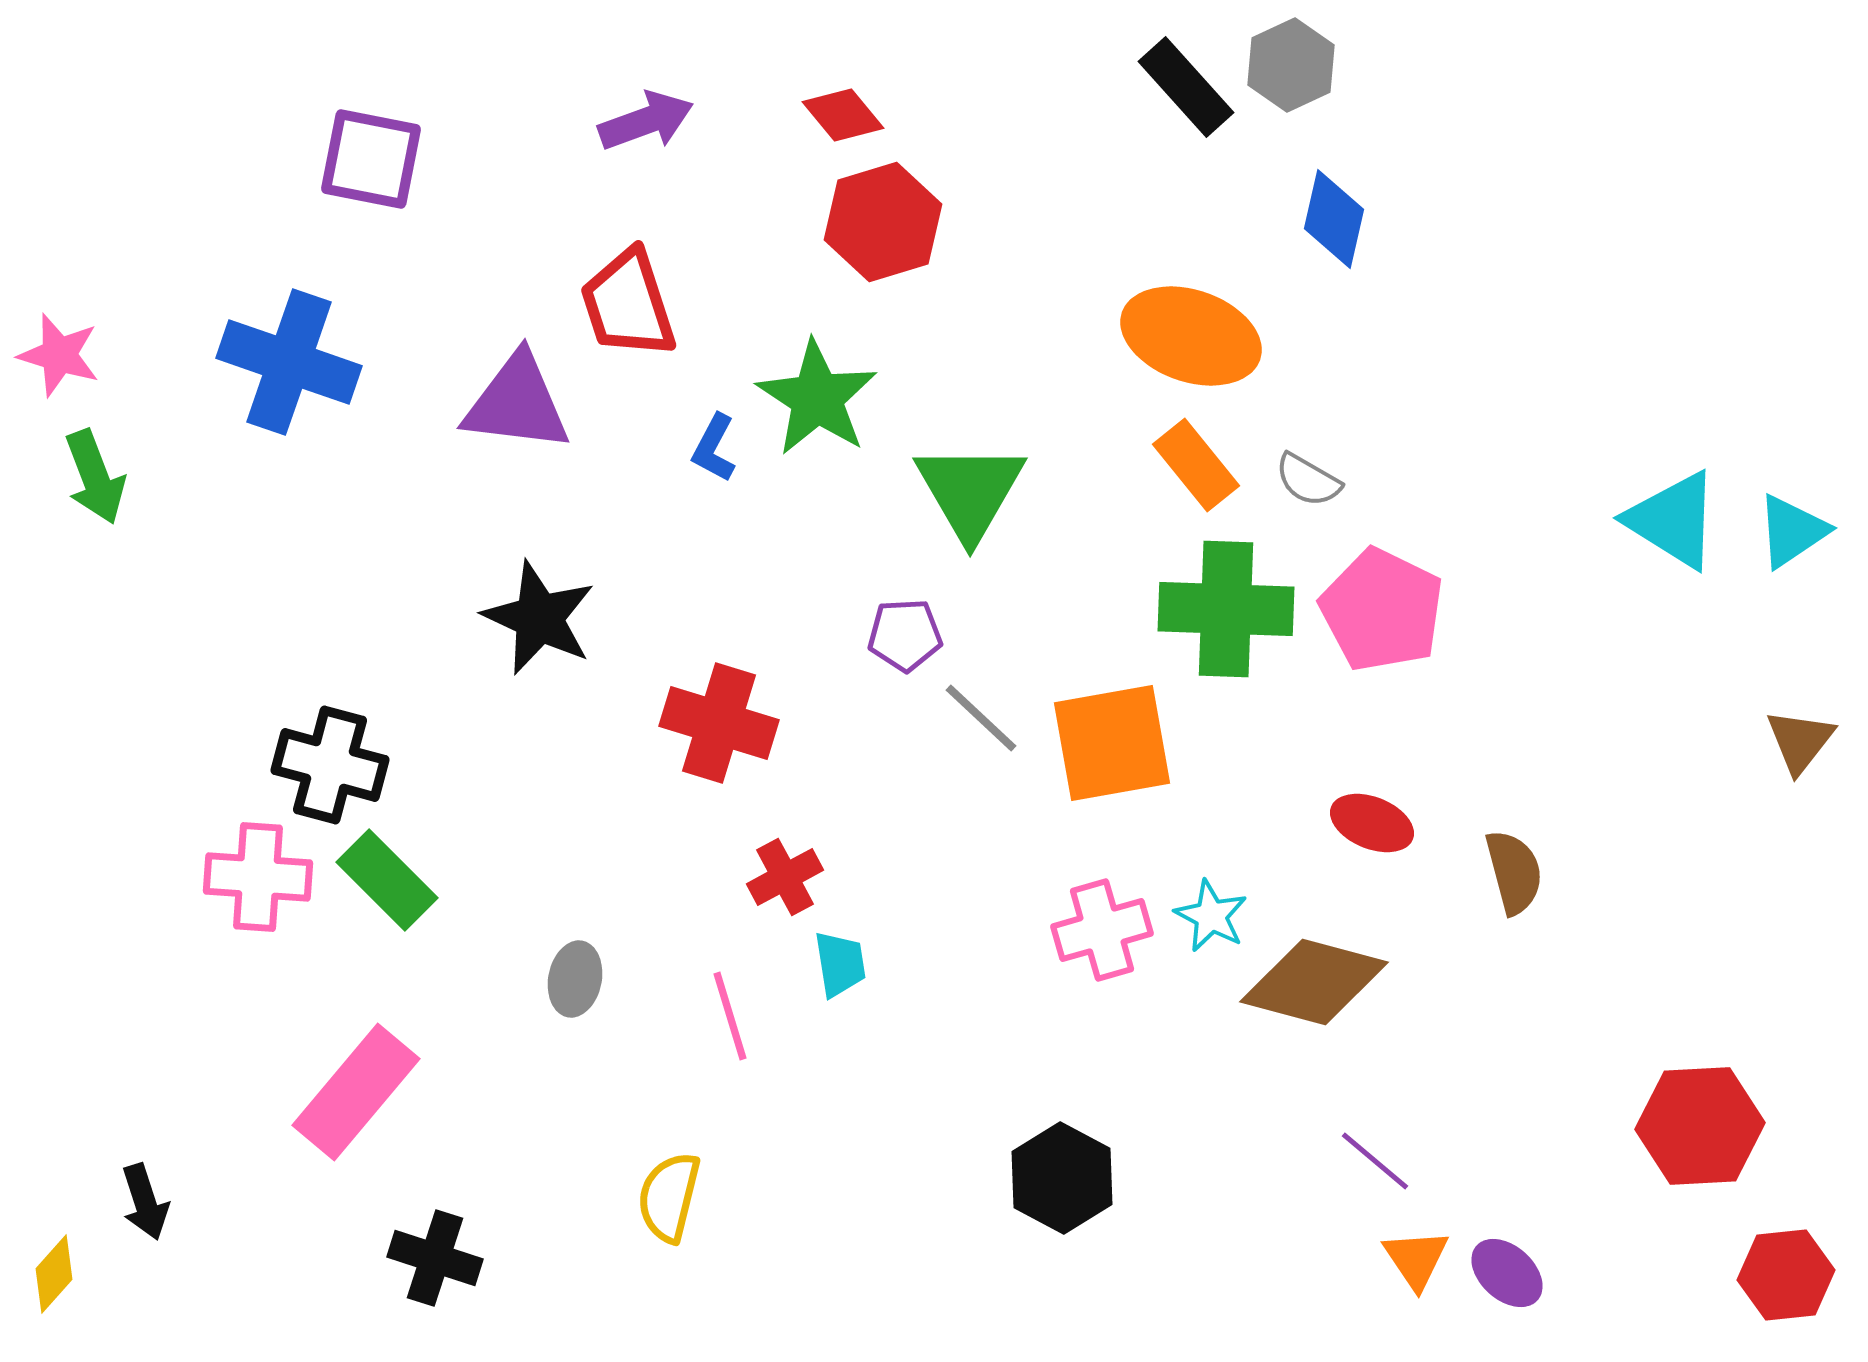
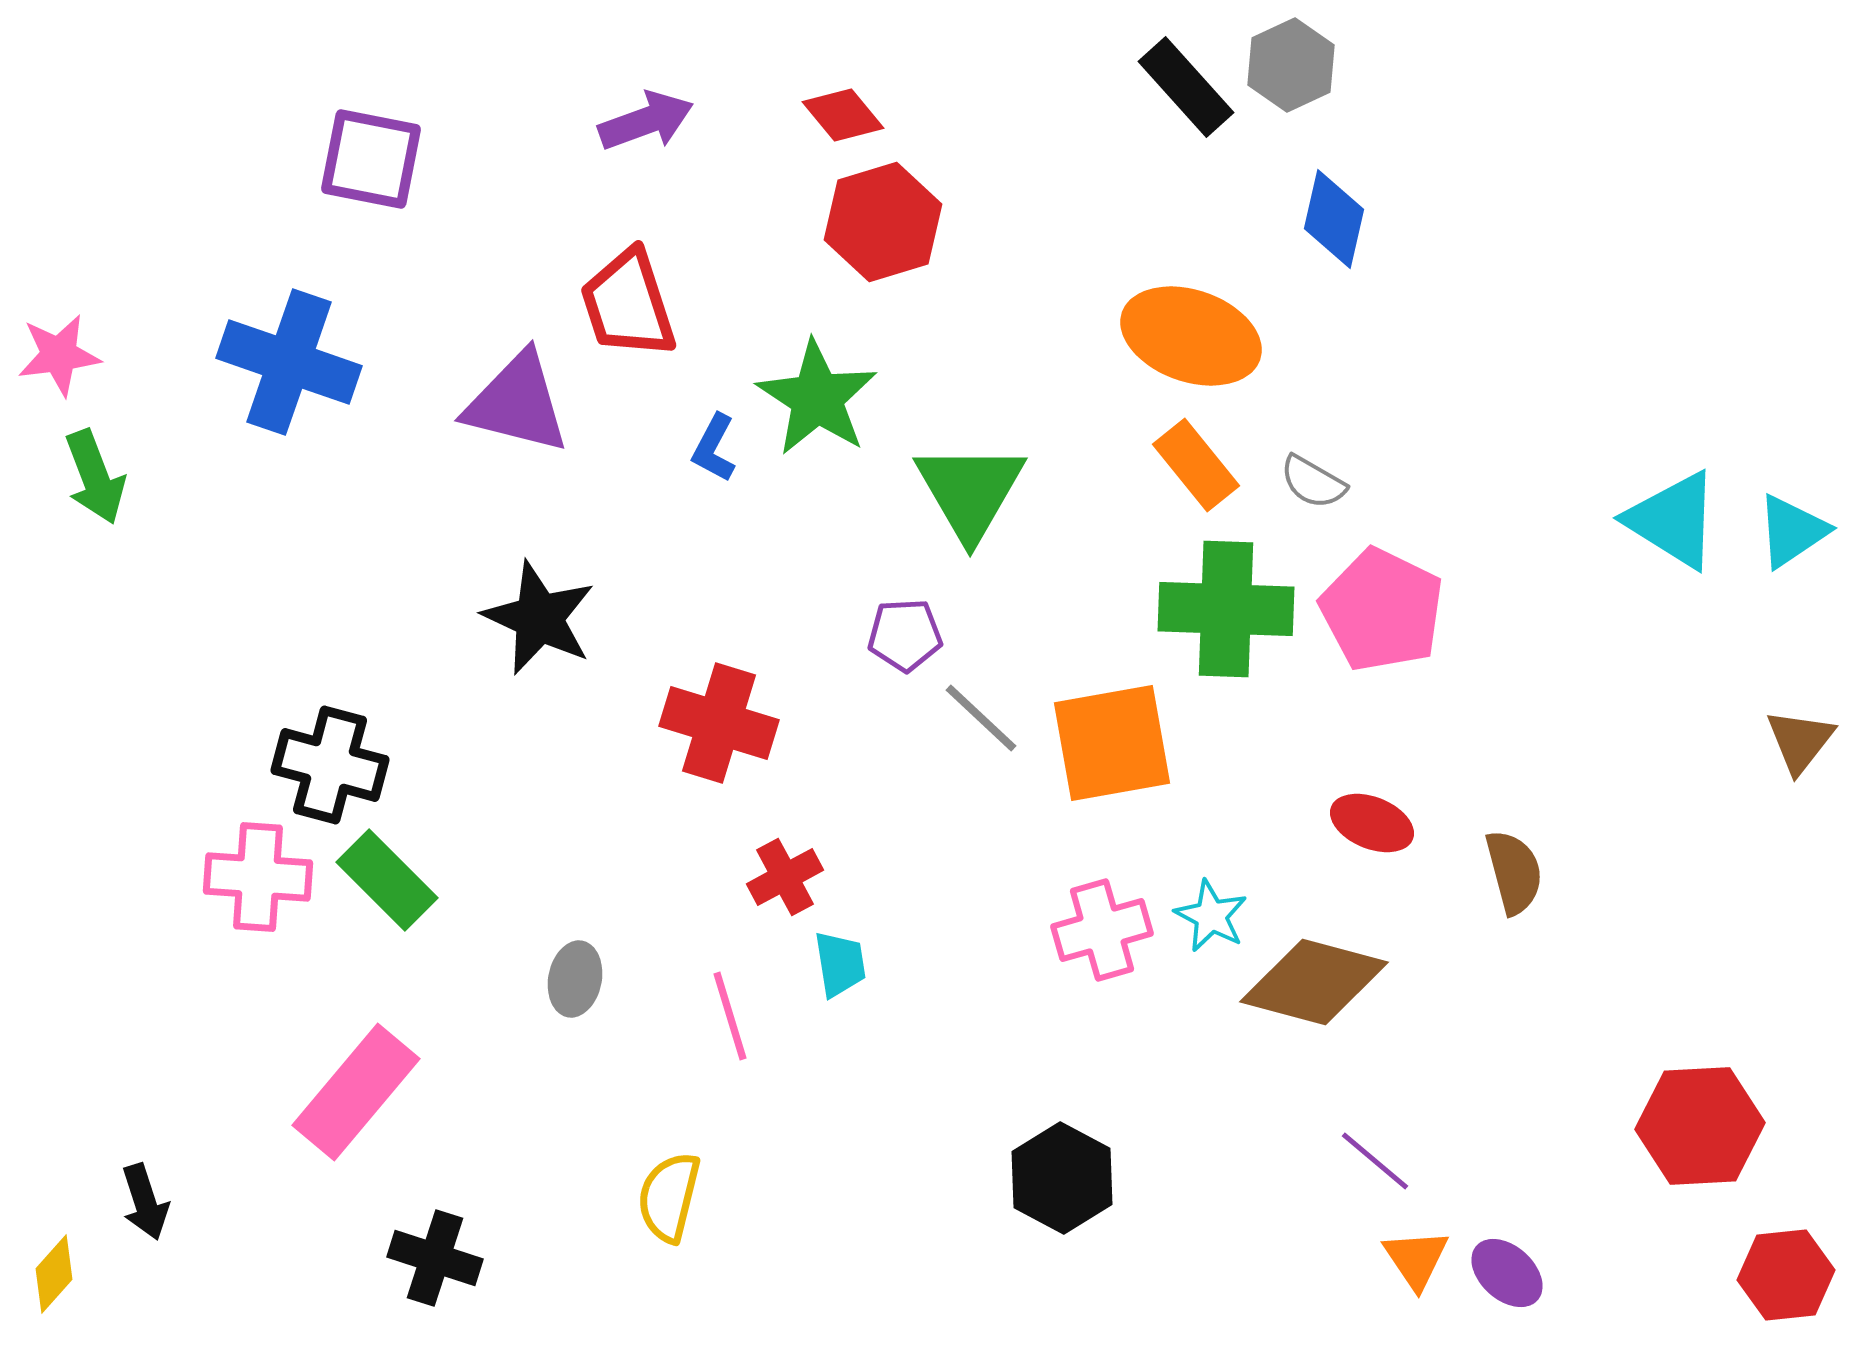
pink star at (59, 355): rotated 24 degrees counterclockwise
purple triangle at (517, 403): rotated 7 degrees clockwise
gray semicircle at (1308, 480): moved 5 px right, 2 px down
